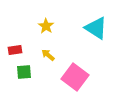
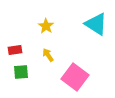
cyan triangle: moved 4 px up
yellow arrow: rotated 16 degrees clockwise
green square: moved 3 px left
